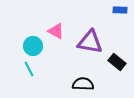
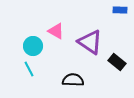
purple triangle: rotated 24 degrees clockwise
black semicircle: moved 10 px left, 4 px up
